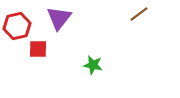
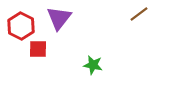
red hexagon: moved 4 px right; rotated 20 degrees counterclockwise
